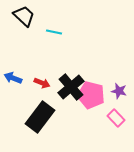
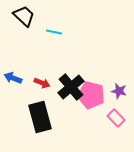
black rectangle: rotated 52 degrees counterclockwise
